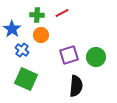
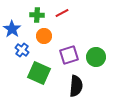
orange circle: moved 3 px right, 1 px down
green square: moved 13 px right, 6 px up
